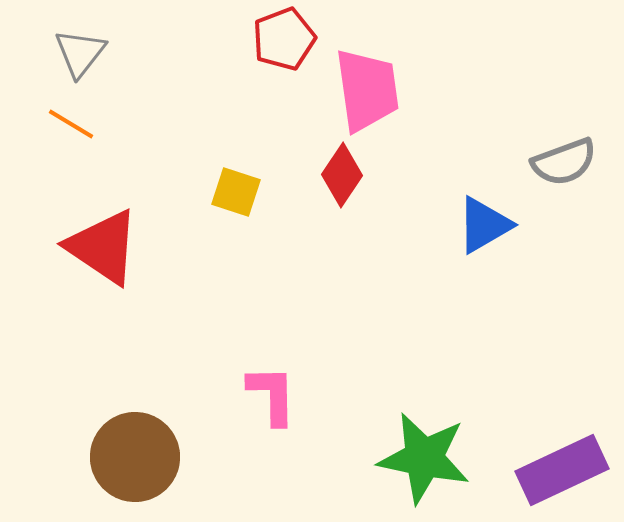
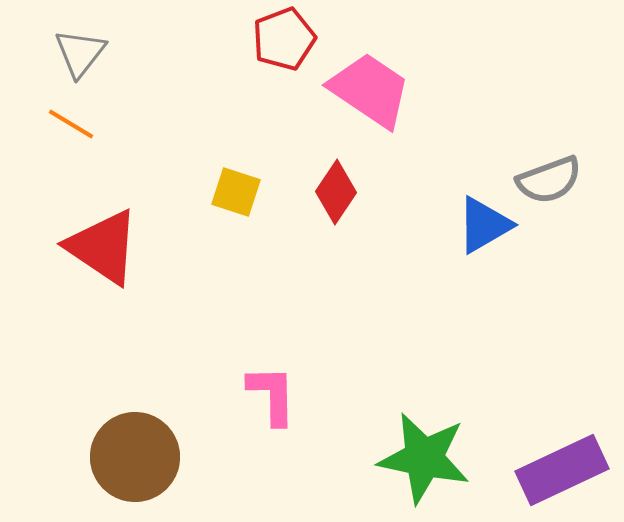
pink trapezoid: moved 3 px right; rotated 48 degrees counterclockwise
gray semicircle: moved 15 px left, 18 px down
red diamond: moved 6 px left, 17 px down
